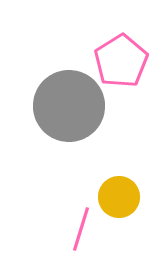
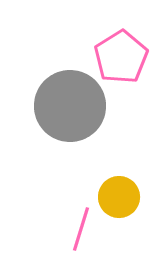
pink pentagon: moved 4 px up
gray circle: moved 1 px right
